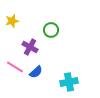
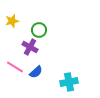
green circle: moved 12 px left
